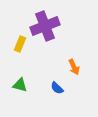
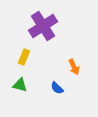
purple cross: moved 2 px left; rotated 12 degrees counterclockwise
yellow rectangle: moved 4 px right, 13 px down
